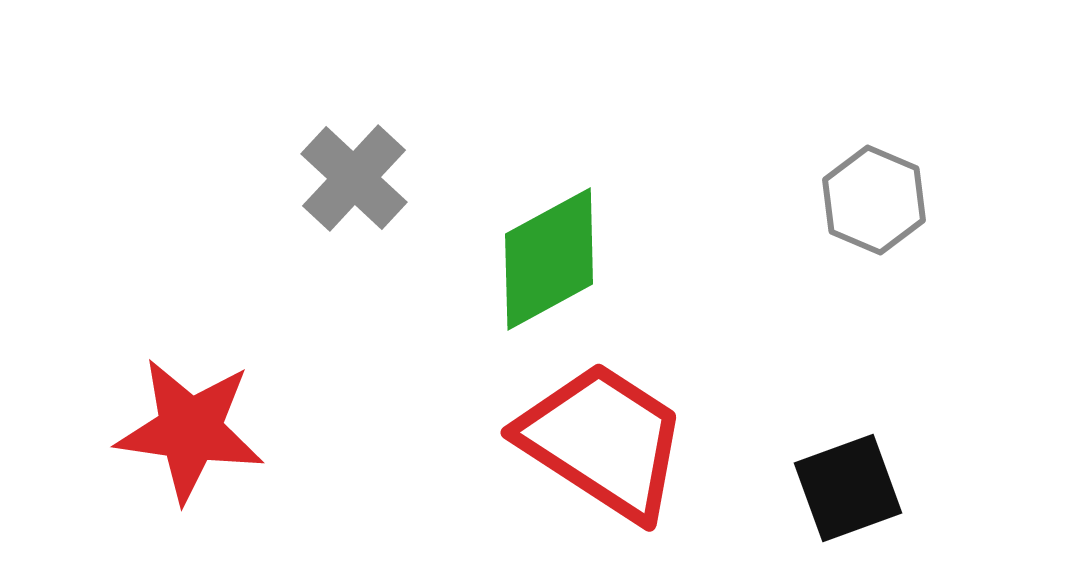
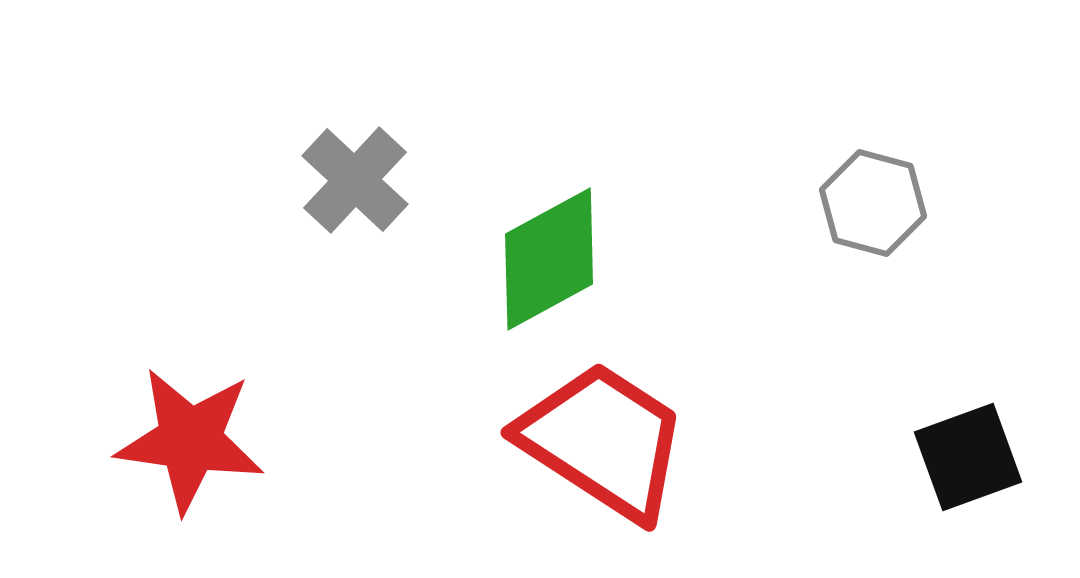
gray cross: moved 1 px right, 2 px down
gray hexagon: moved 1 px left, 3 px down; rotated 8 degrees counterclockwise
red star: moved 10 px down
black square: moved 120 px right, 31 px up
